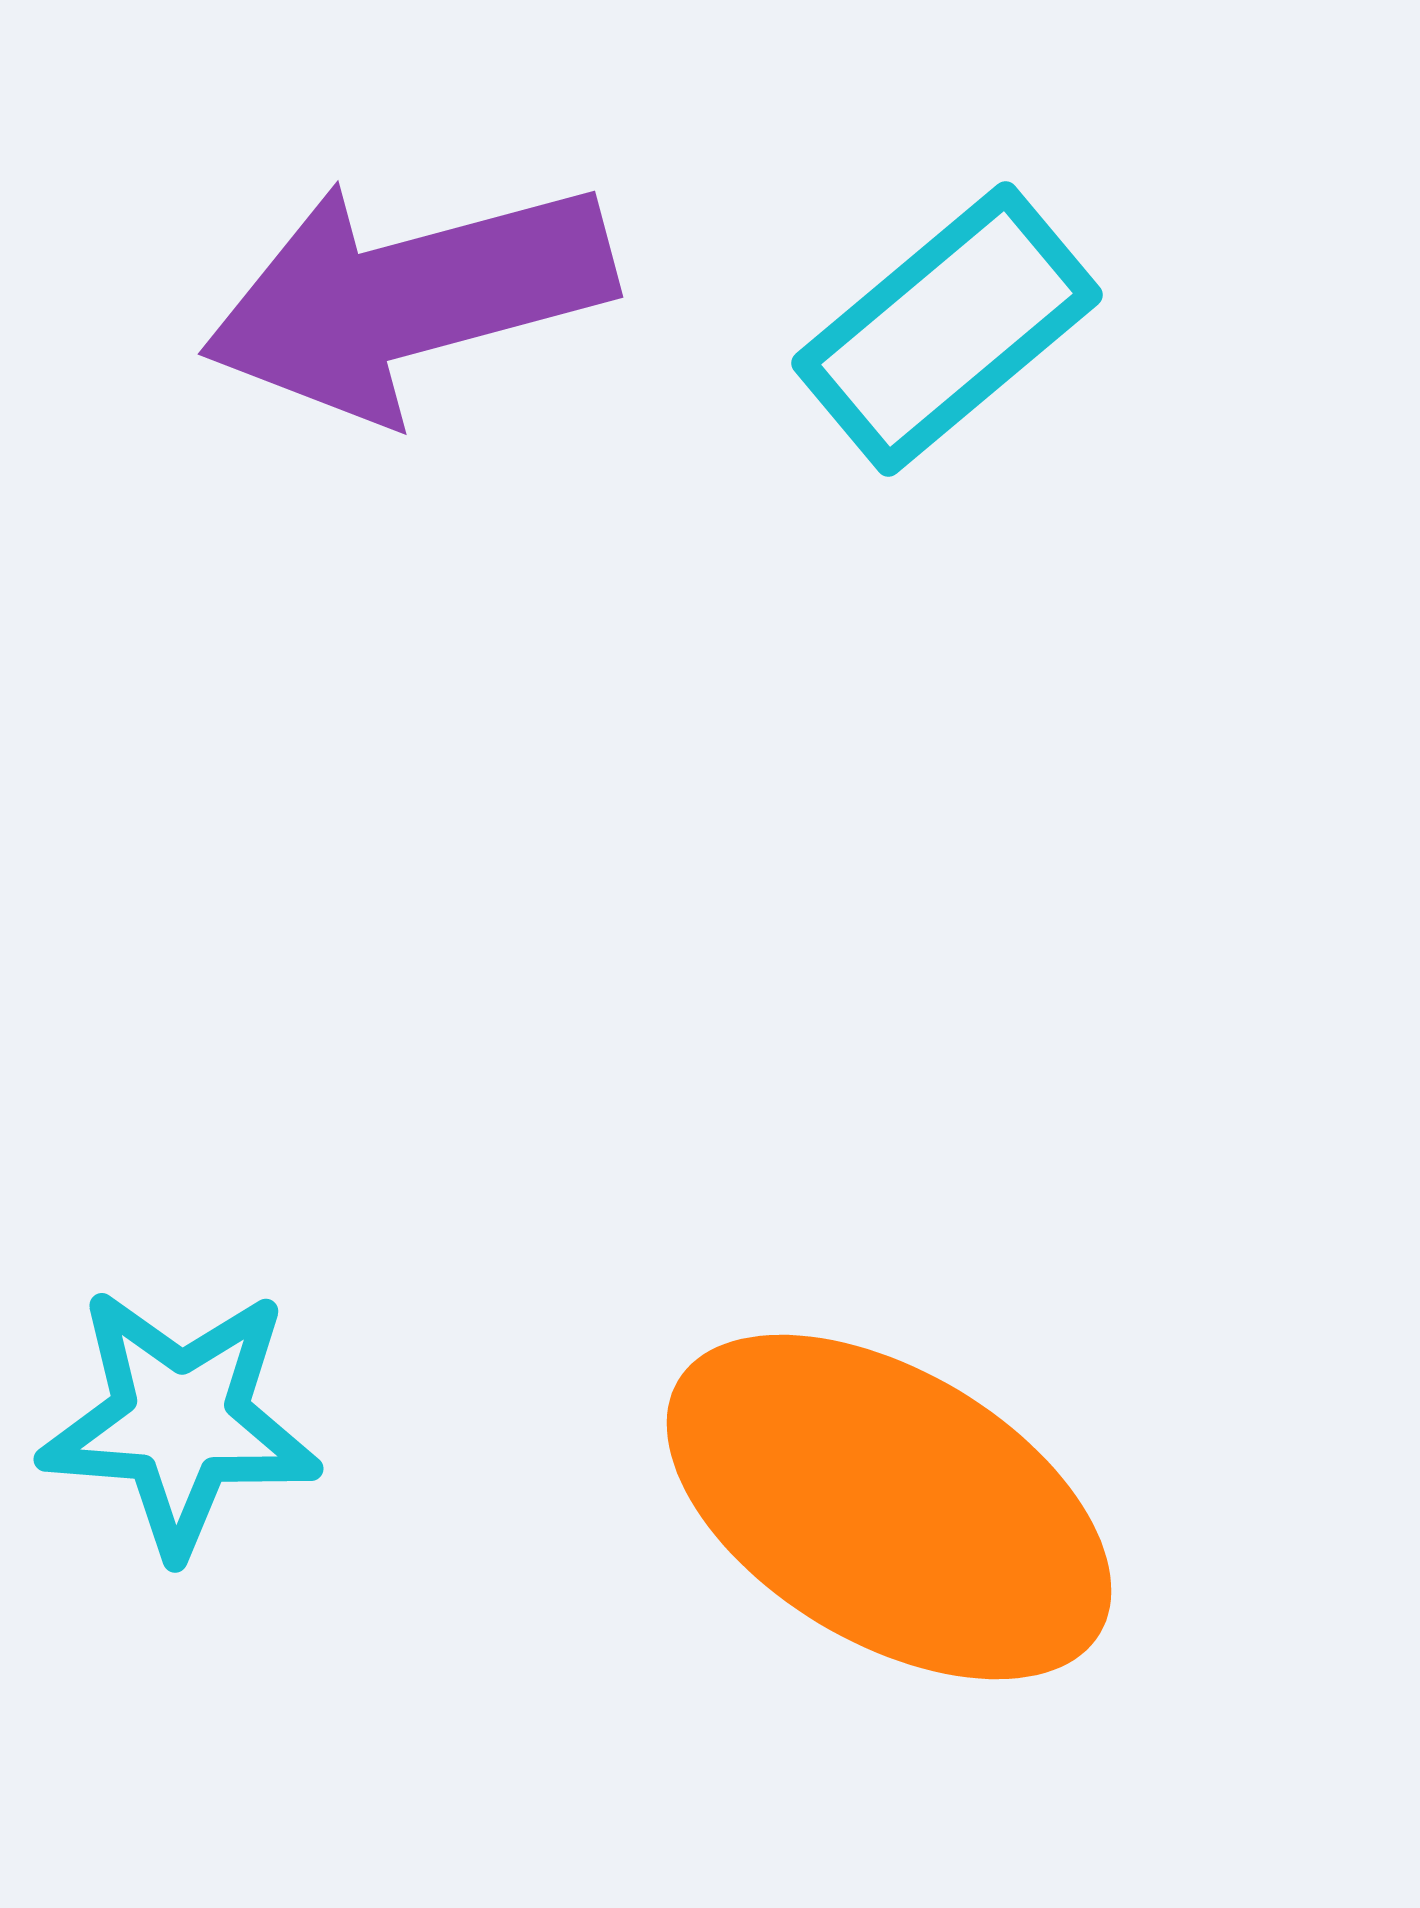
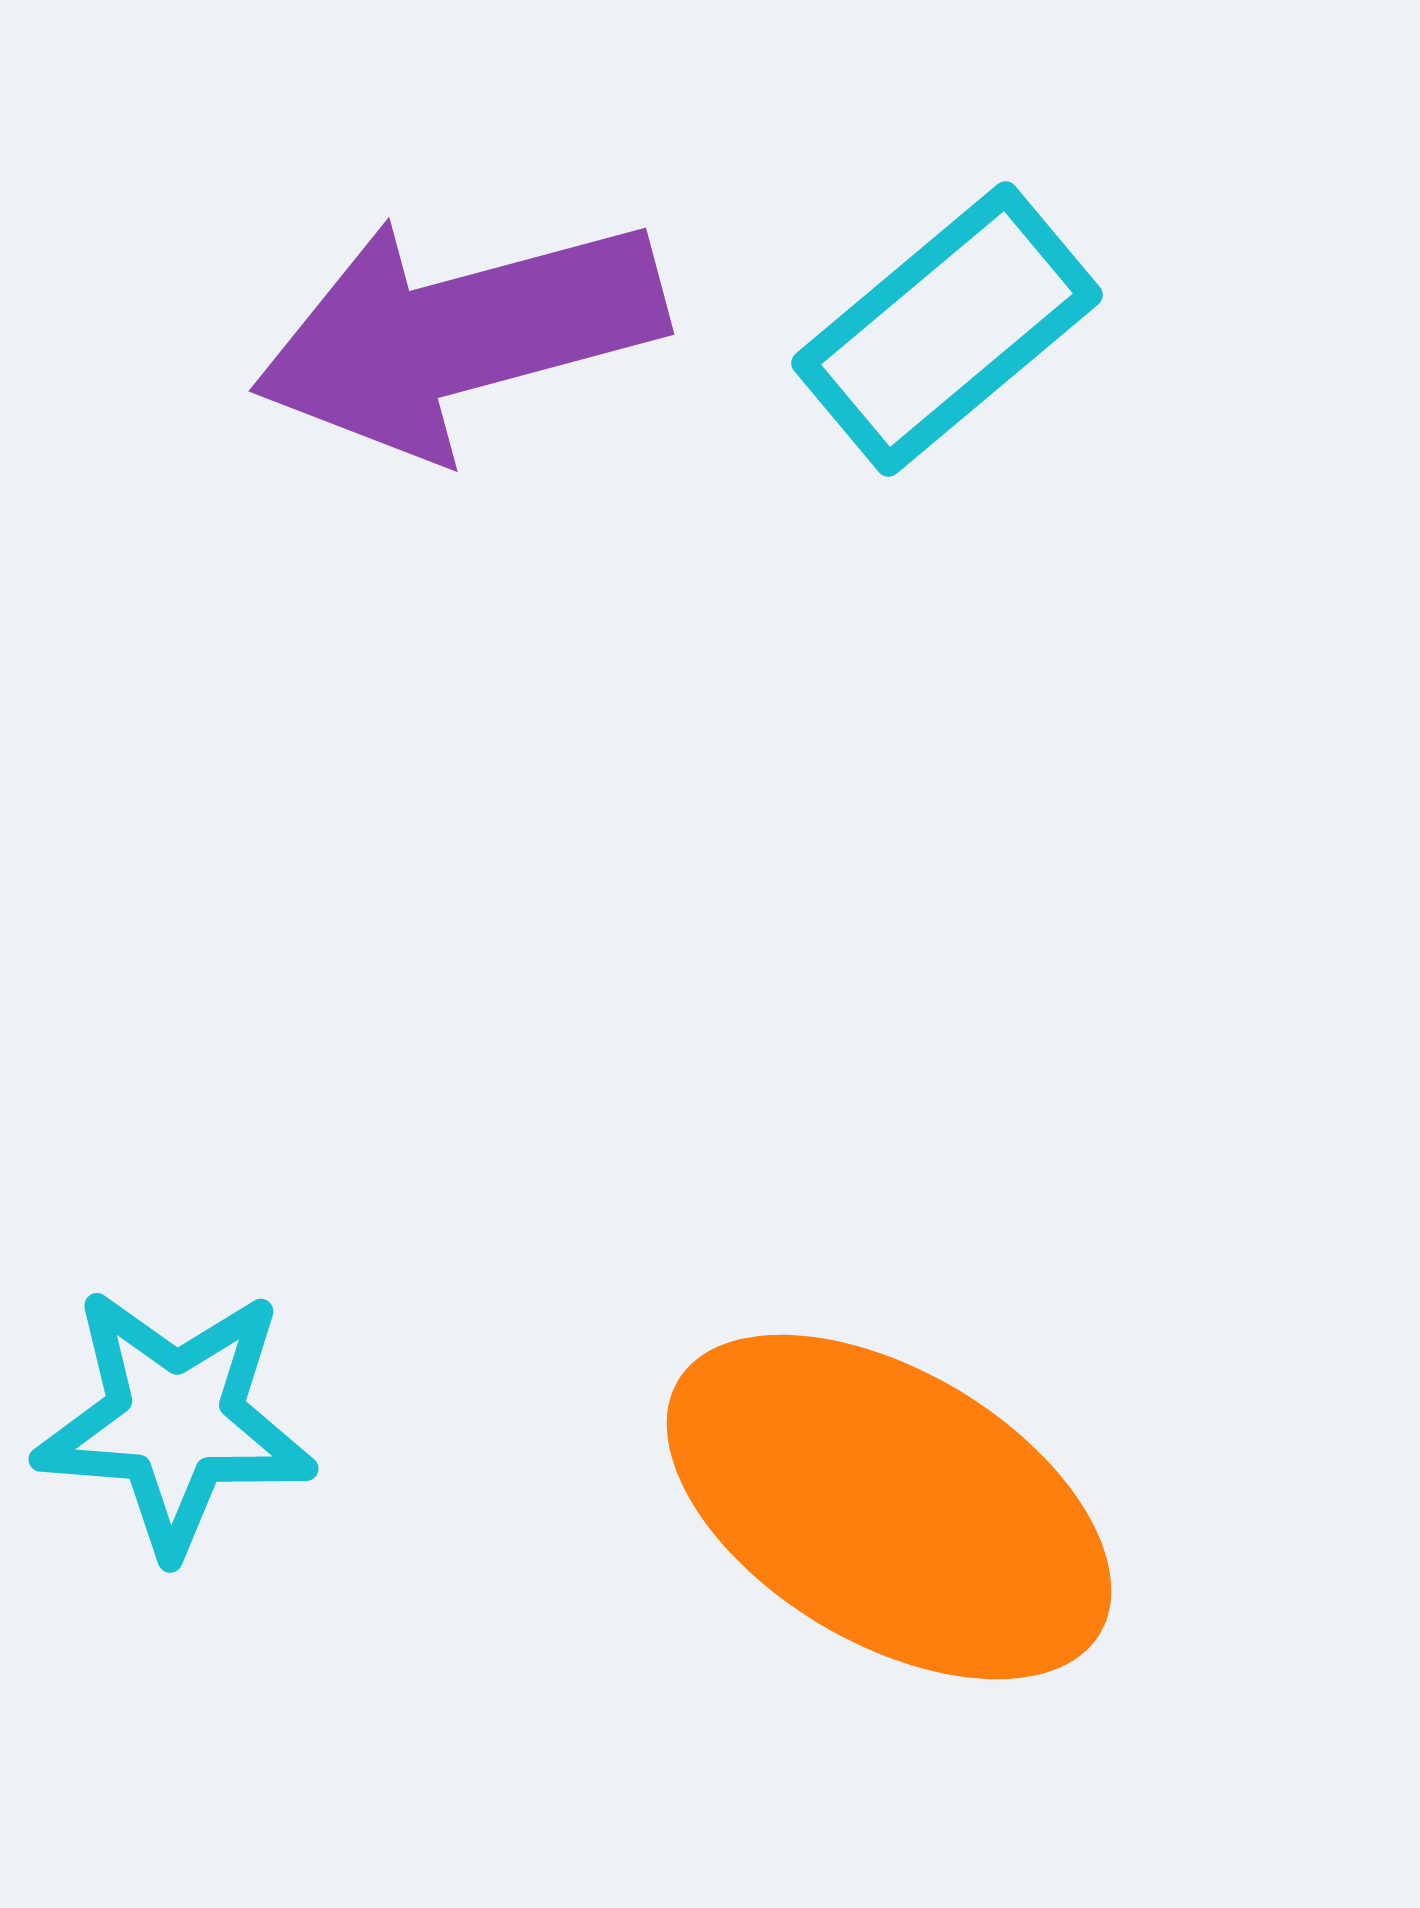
purple arrow: moved 51 px right, 37 px down
cyan star: moved 5 px left
